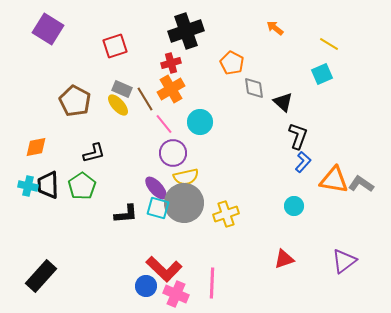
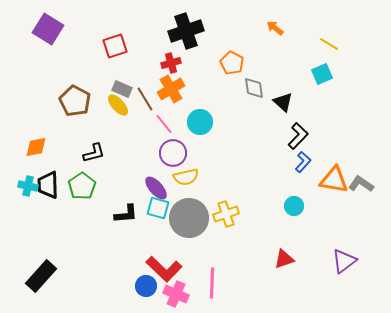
black L-shape at (298, 136): rotated 24 degrees clockwise
gray circle at (184, 203): moved 5 px right, 15 px down
